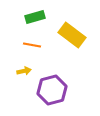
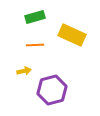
yellow rectangle: rotated 12 degrees counterclockwise
orange line: moved 3 px right; rotated 12 degrees counterclockwise
